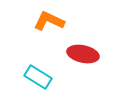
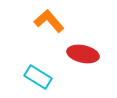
orange L-shape: rotated 24 degrees clockwise
